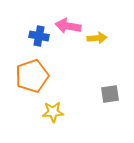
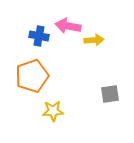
yellow arrow: moved 3 px left, 2 px down
yellow star: moved 1 px up
